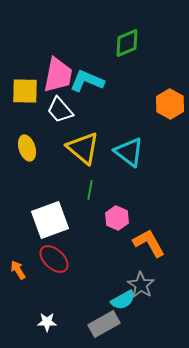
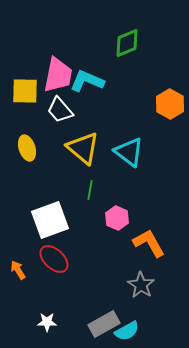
cyan semicircle: moved 4 px right, 31 px down
